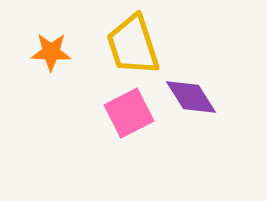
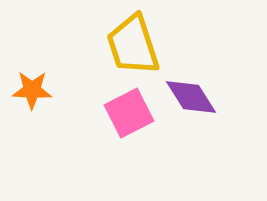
orange star: moved 19 px left, 38 px down
